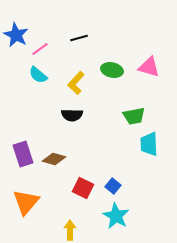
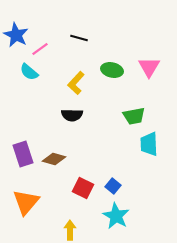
black line: rotated 30 degrees clockwise
pink triangle: rotated 45 degrees clockwise
cyan semicircle: moved 9 px left, 3 px up
